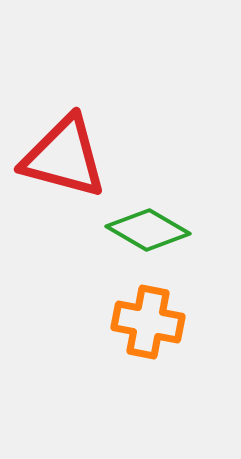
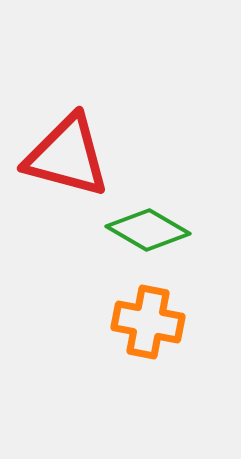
red triangle: moved 3 px right, 1 px up
